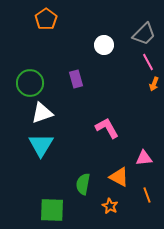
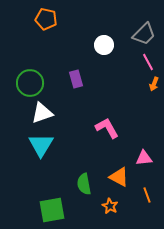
orange pentagon: rotated 25 degrees counterclockwise
green semicircle: moved 1 px right; rotated 20 degrees counterclockwise
green square: rotated 12 degrees counterclockwise
